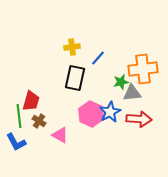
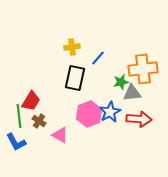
red trapezoid: rotated 15 degrees clockwise
pink hexagon: moved 2 px left; rotated 15 degrees clockwise
